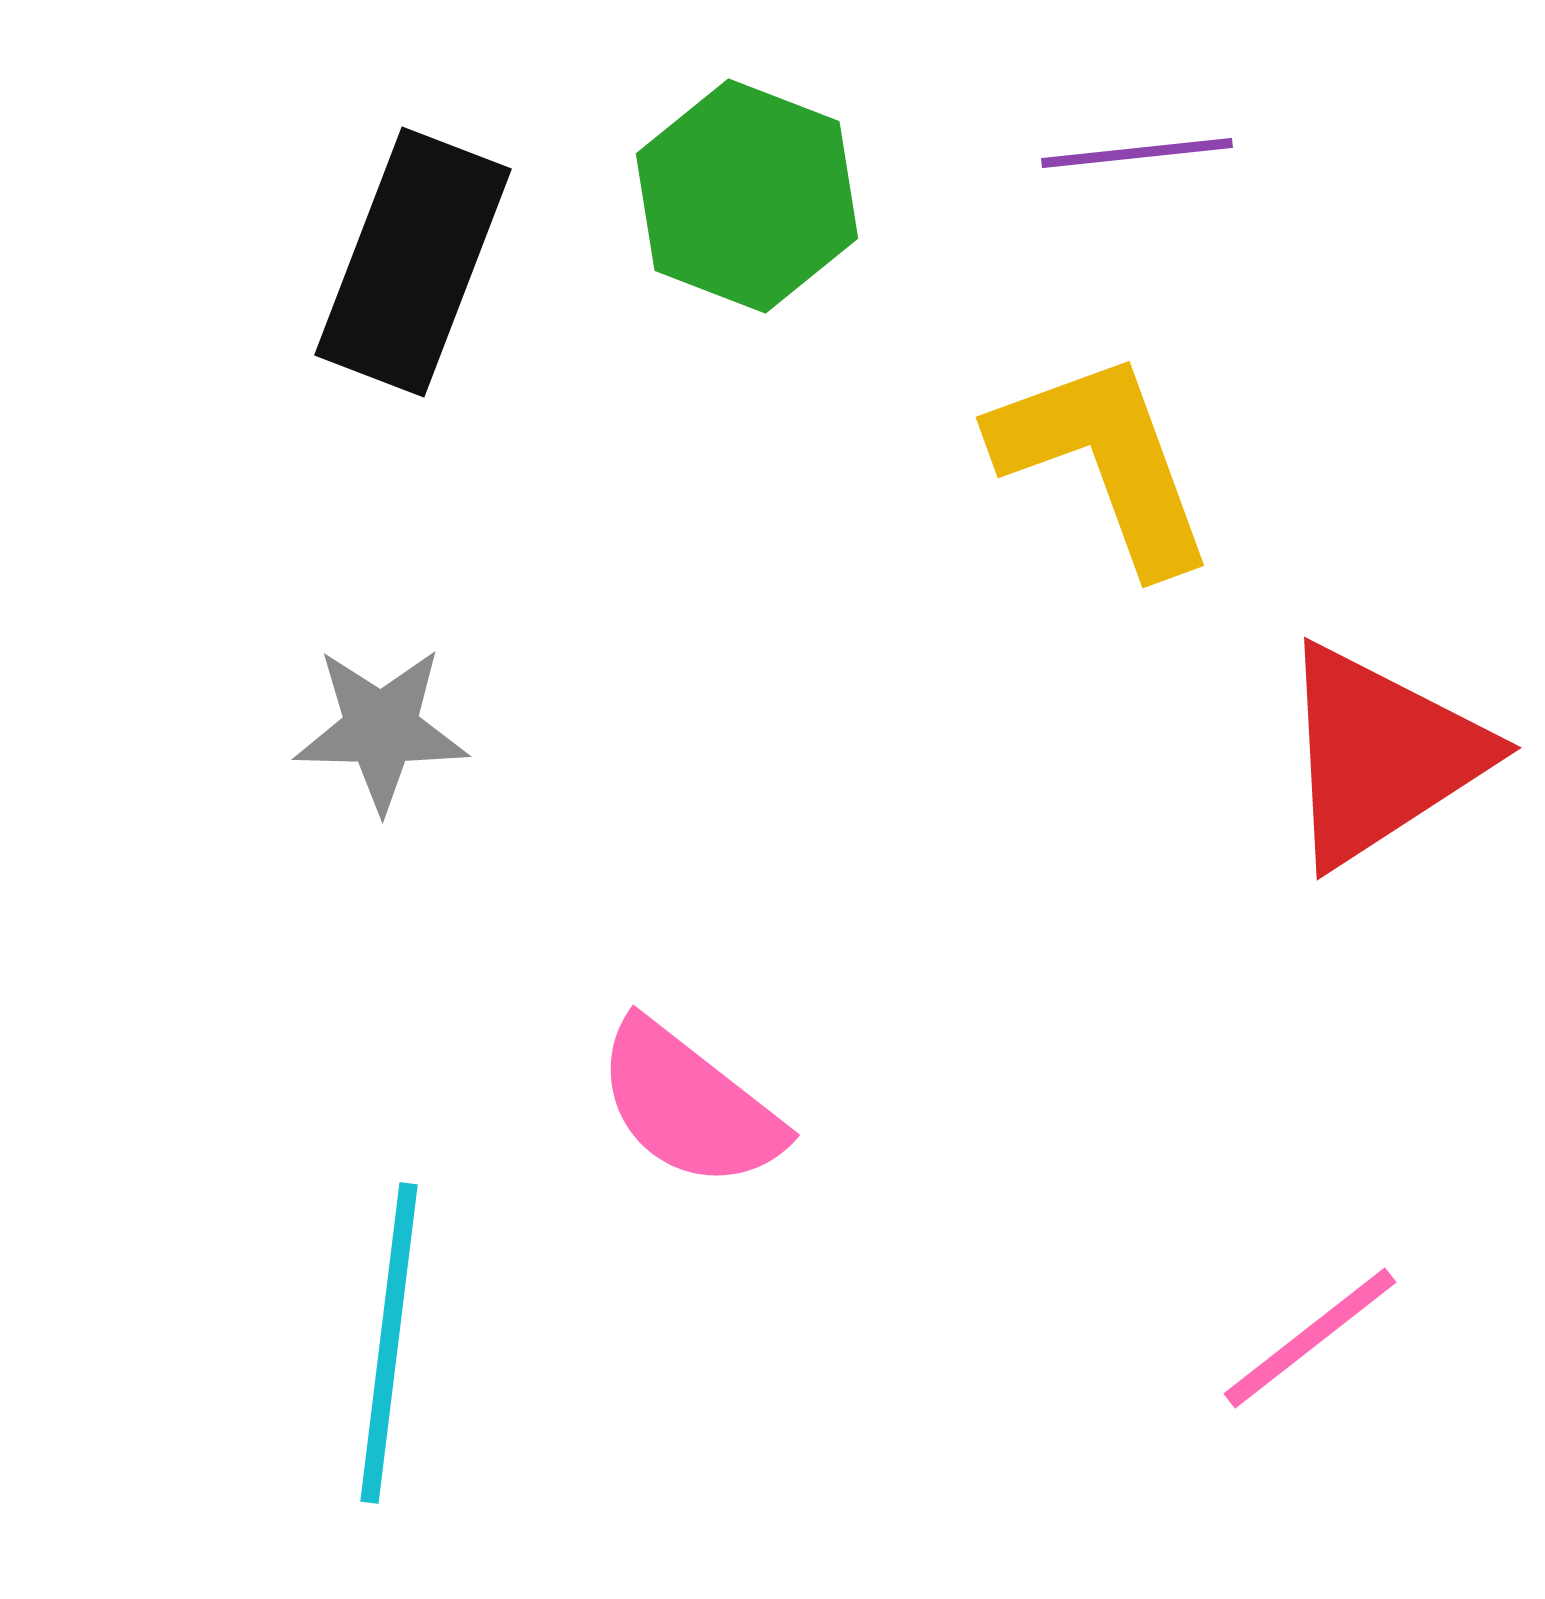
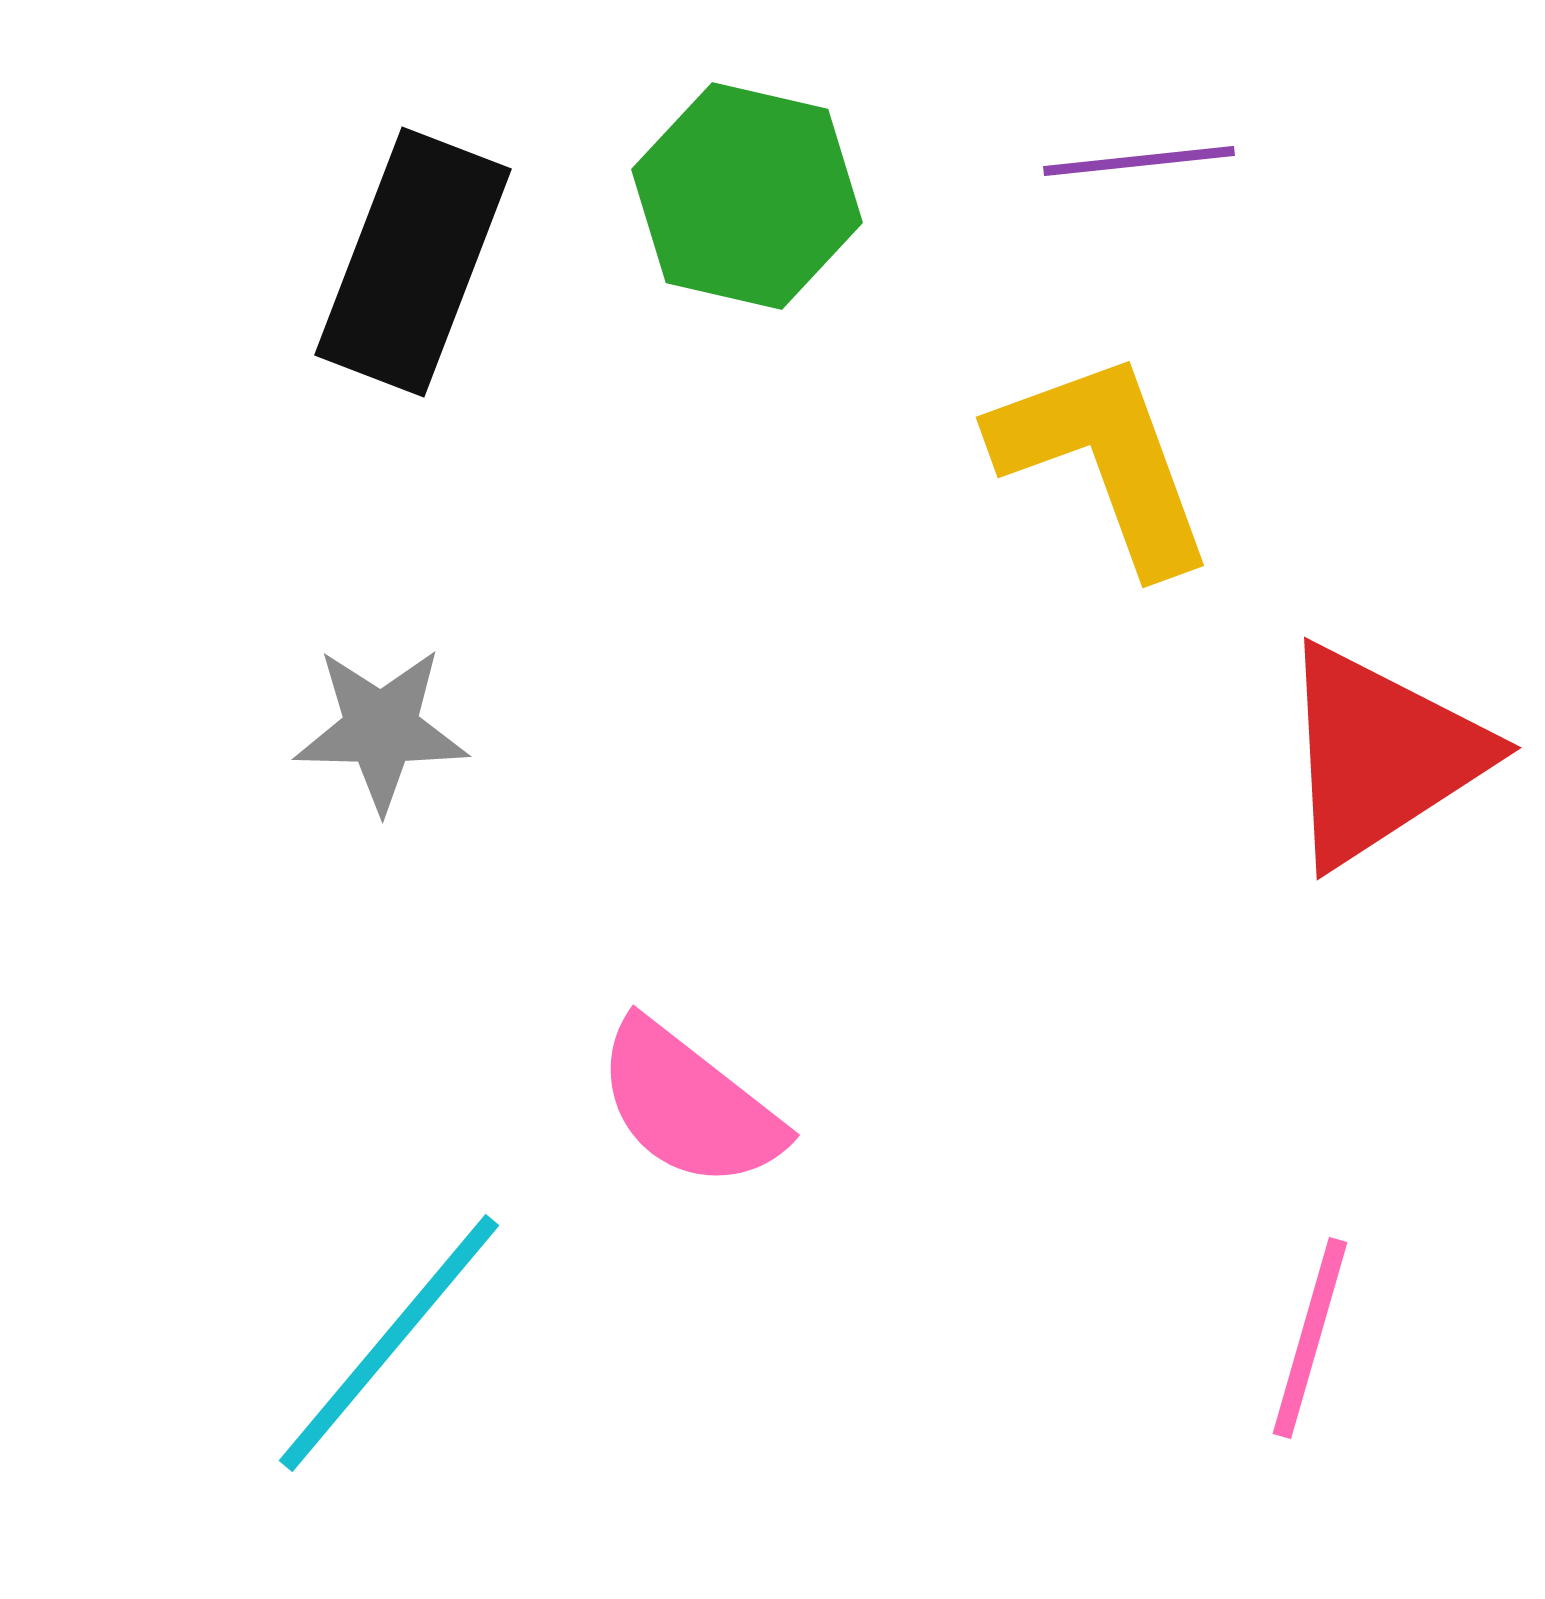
purple line: moved 2 px right, 8 px down
green hexagon: rotated 8 degrees counterclockwise
pink line: rotated 36 degrees counterclockwise
cyan line: rotated 33 degrees clockwise
